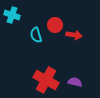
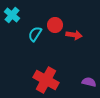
cyan cross: rotated 21 degrees clockwise
cyan semicircle: moved 1 px left, 1 px up; rotated 49 degrees clockwise
purple semicircle: moved 14 px right
